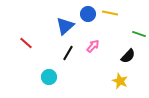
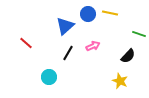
pink arrow: rotated 24 degrees clockwise
